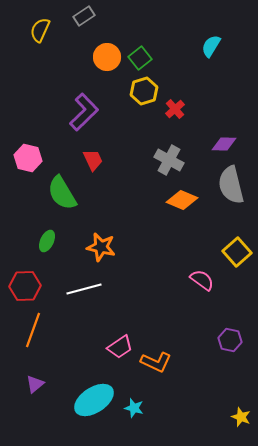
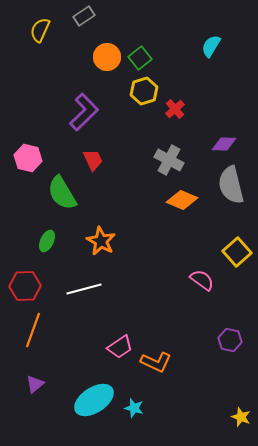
orange star: moved 6 px up; rotated 16 degrees clockwise
